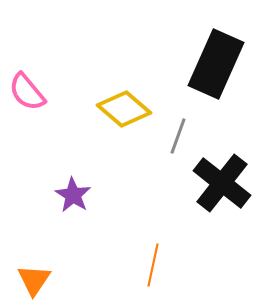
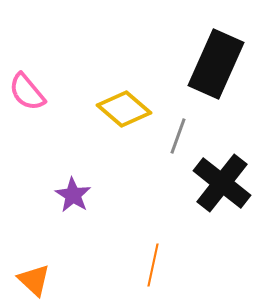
orange triangle: rotated 21 degrees counterclockwise
